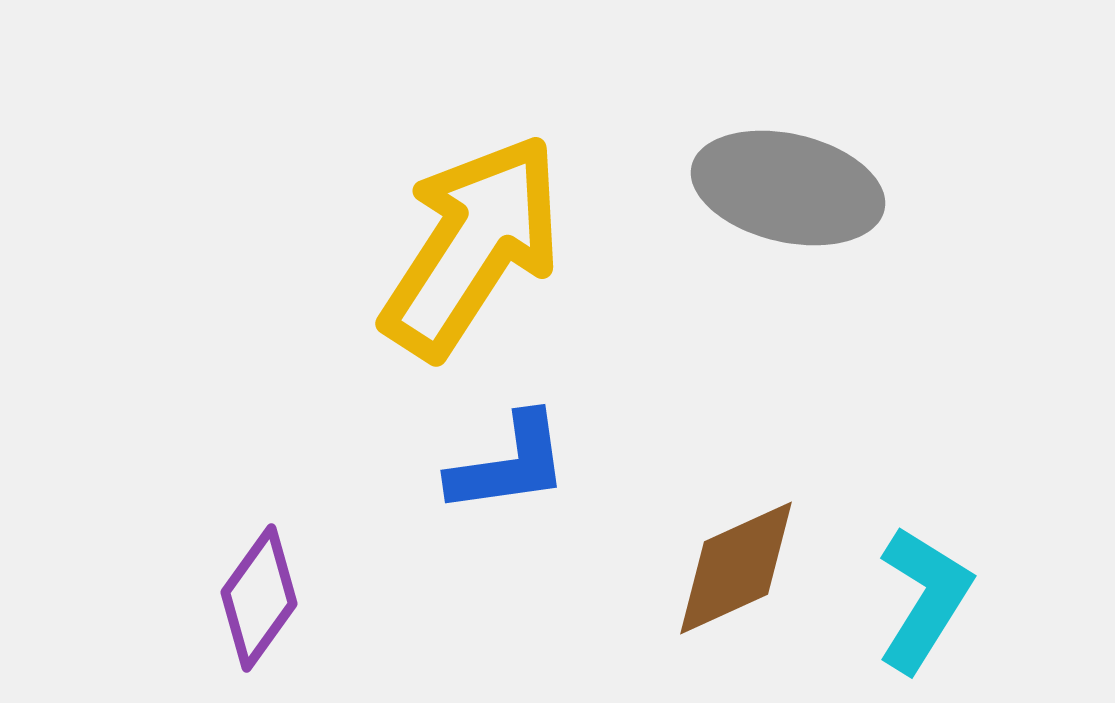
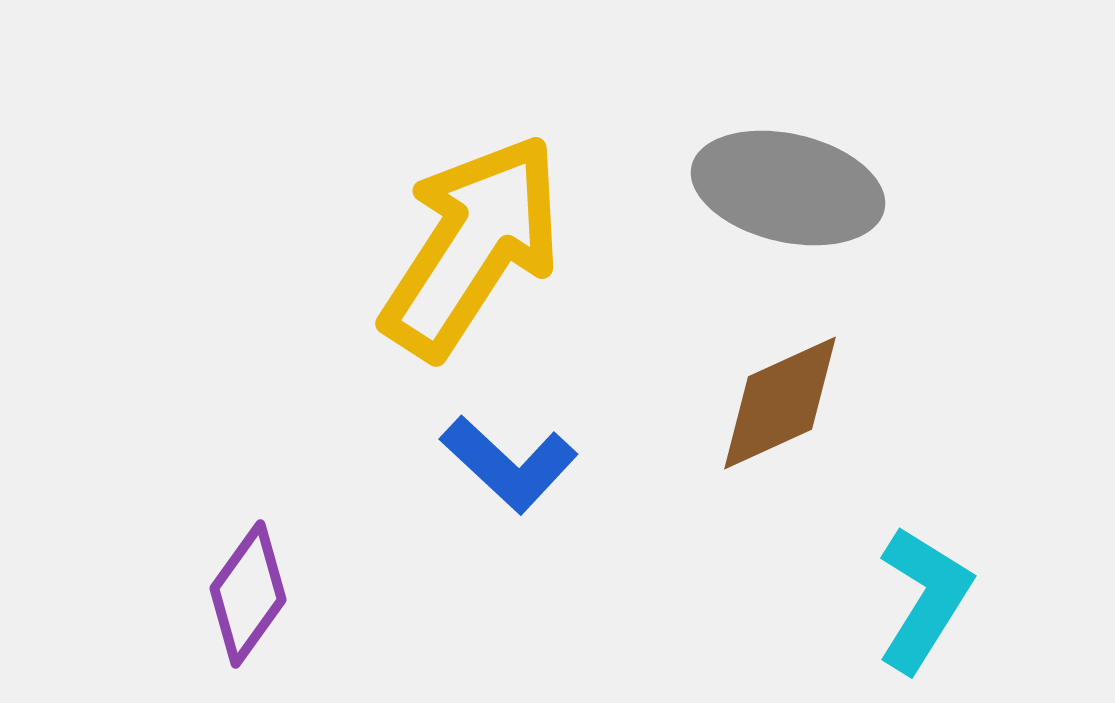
blue L-shape: rotated 51 degrees clockwise
brown diamond: moved 44 px right, 165 px up
purple diamond: moved 11 px left, 4 px up
